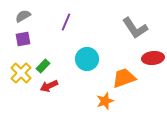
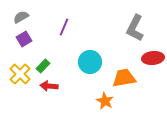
gray semicircle: moved 2 px left, 1 px down
purple line: moved 2 px left, 5 px down
gray L-shape: rotated 60 degrees clockwise
purple square: moved 1 px right; rotated 21 degrees counterclockwise
cyan circle: moved 3 px right, 3 px down
yellow cross: moved 1 px left, 1 px down
orange trapezoid: rotated 10 degrees clockwise
red arrow: rotated 30 degrees clockwise
orange star: rotated 24 degrees counterclockwise
